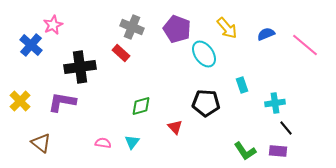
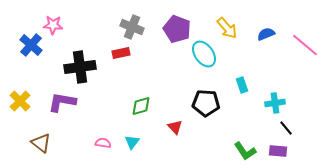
pink star: rotated 30 degrees clockwise
red rectangle: rotated 54 degrees counterclockwise
